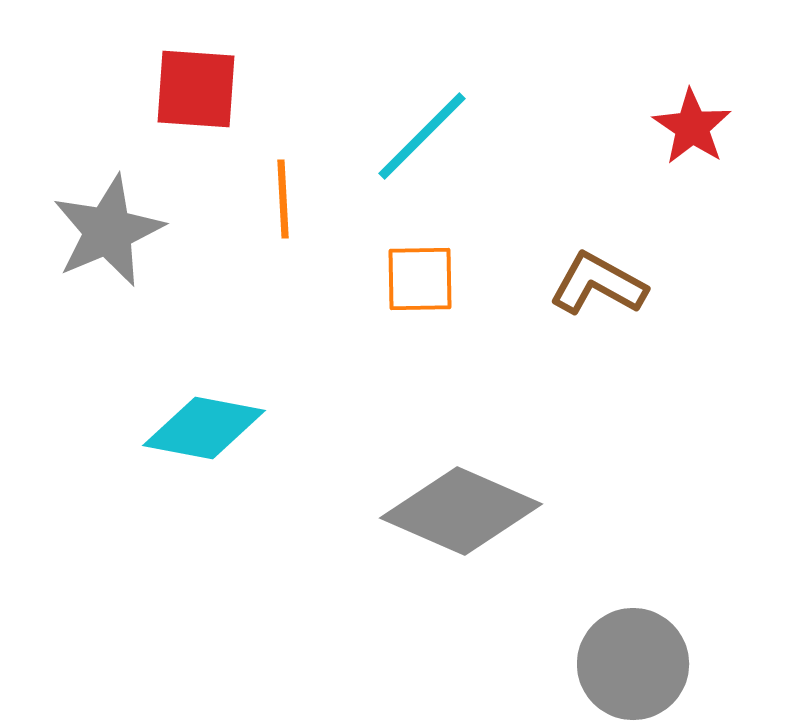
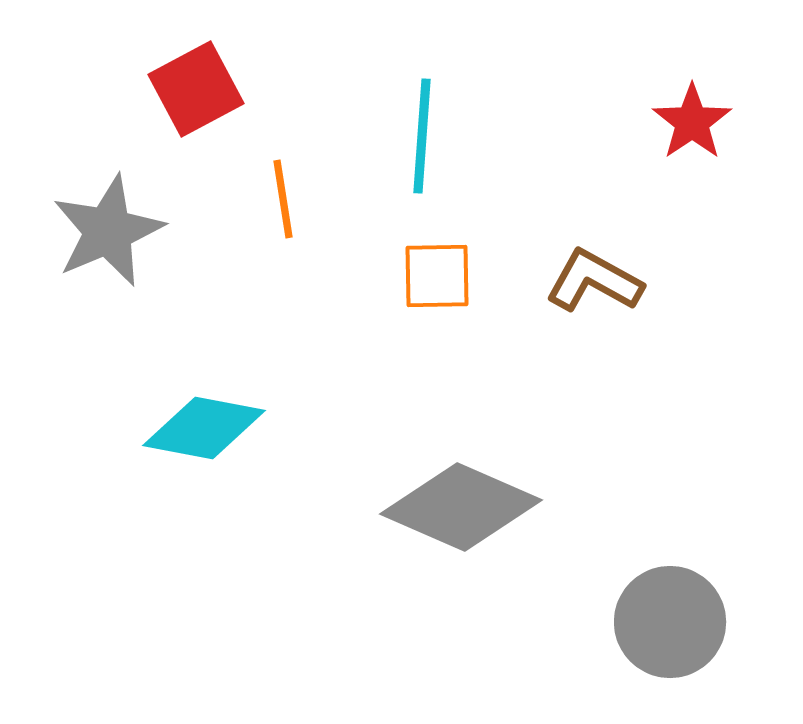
red square: rotated 32 degrees counterclockwise
red star: moved 5 px up; rotated 4 degrees clockwise
cyan line: rotated 41 degrees counterclockwise
orange line: rotated 6 degrees counterclockwise
orange square: moved 17 px right, 3 px up
brown L-shape: moved 4 px left, 3 px up
gray diamond: moved 4 px up
gray circle: moved 37 px right, 42 px up
